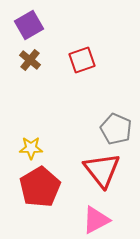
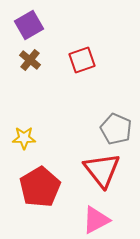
yellow star: moved 7 px left, 10 px up
